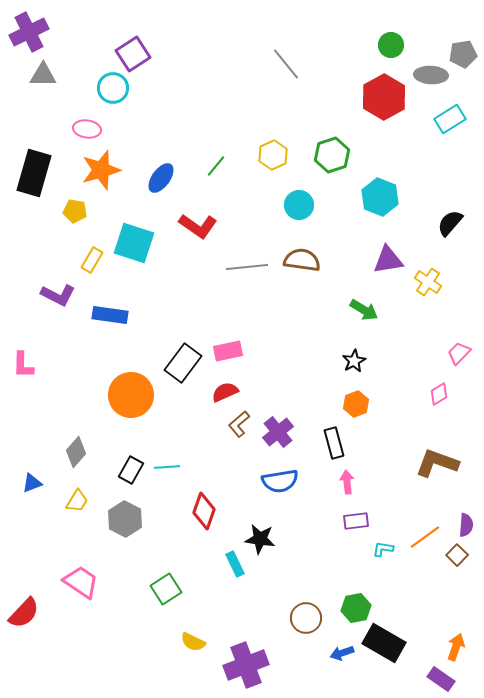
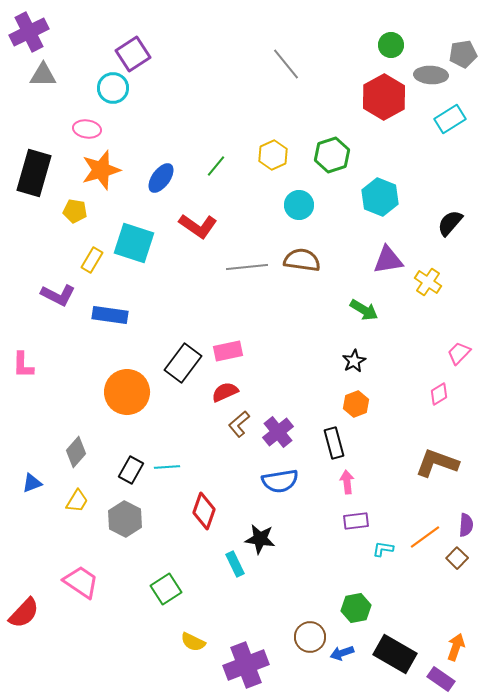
orange circle at (131, 395): moved 4 px left, 3 px up
brown square at (457, 555): moved 3 px down
brown circle at (306, 618): moved 4 px right, 19 px down
black rectangle at (384, 643): moved 11 px right, 11 px down
